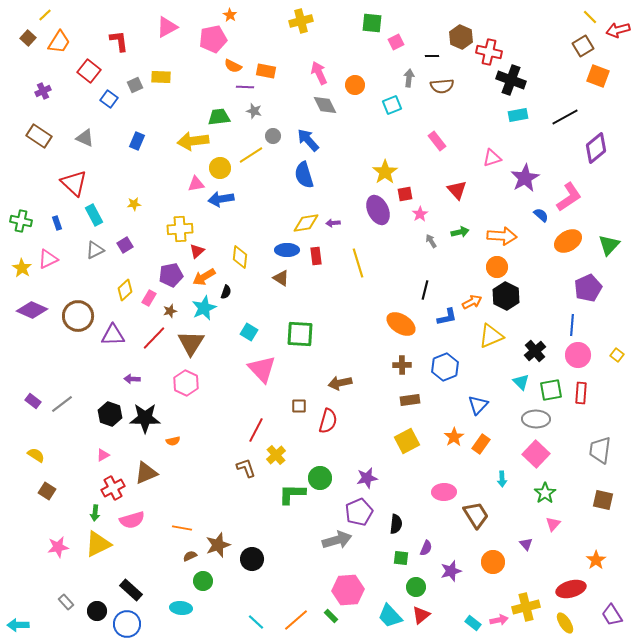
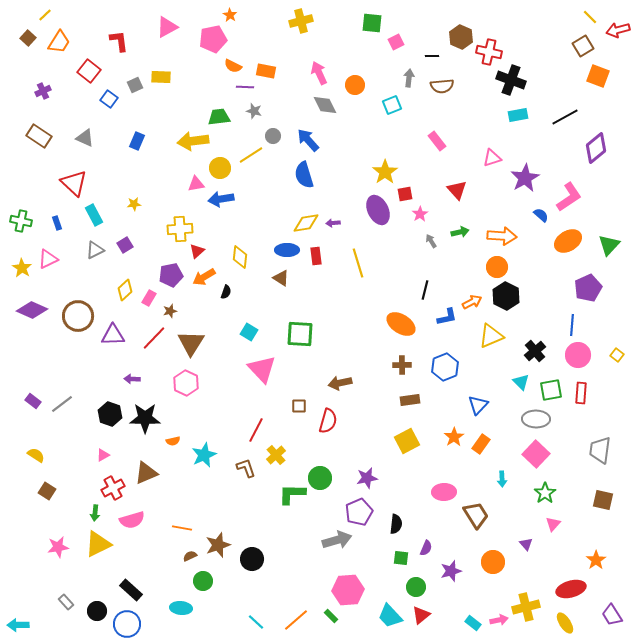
cyan star at (204, 308): moved 147 px down
